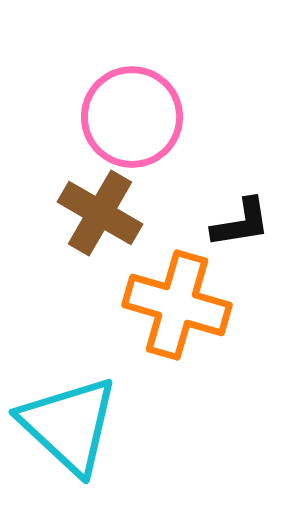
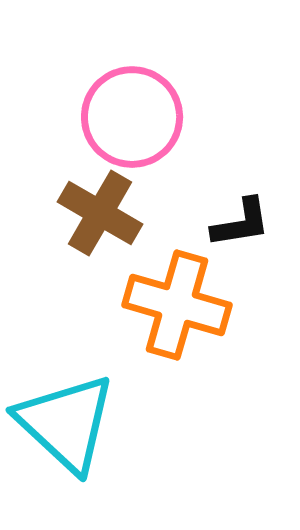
cyan triangle: moved 3 px left, 2 px up
